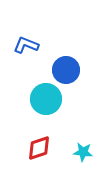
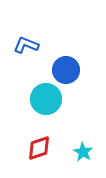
cyan star: rotated 24 degrees clockwise
